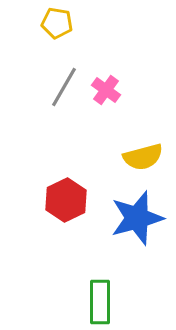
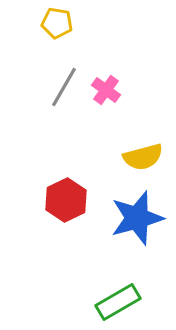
green rectangle: moved 18 px right; rotated 60 degrees clockwise
